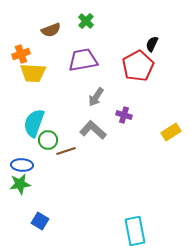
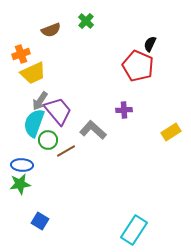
black semicircle: moved 2 px left
purple trapezoid: moved 25 px left, 51 px down; rotated 60 degrees clockwise
red pentagon: rotated 20 degrees counterclockwise
yellow trapezoid: rotated 28 degrees counterclockwise
gray arrow: moved 56 px left, 4 px down
purple cross: moved 5 px up; rotated 21 degrees counterclockwise
brown line: rotated 12 degrees counterclockwise
cyan rectangle: moved 1 px left, 1 px up; rotated 44 degrees clockwise
